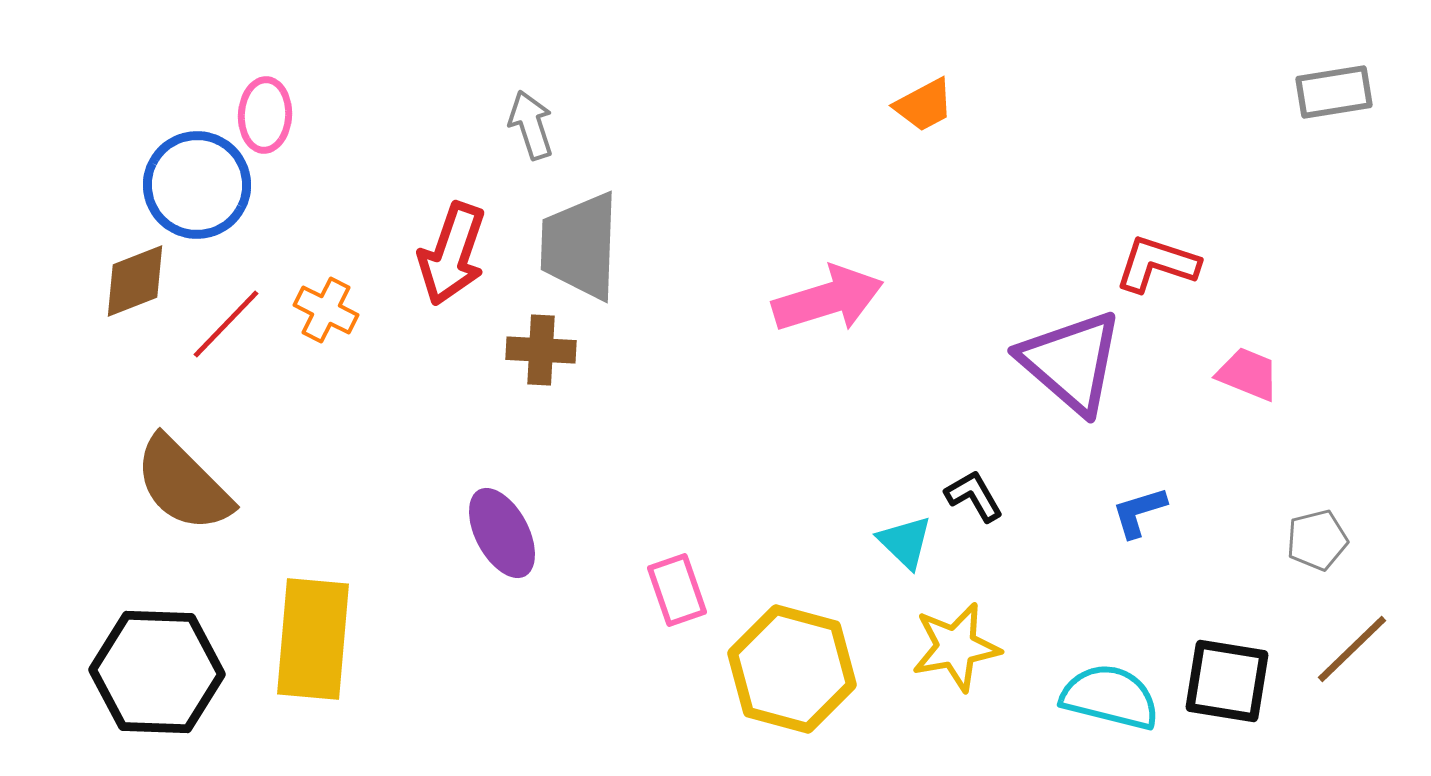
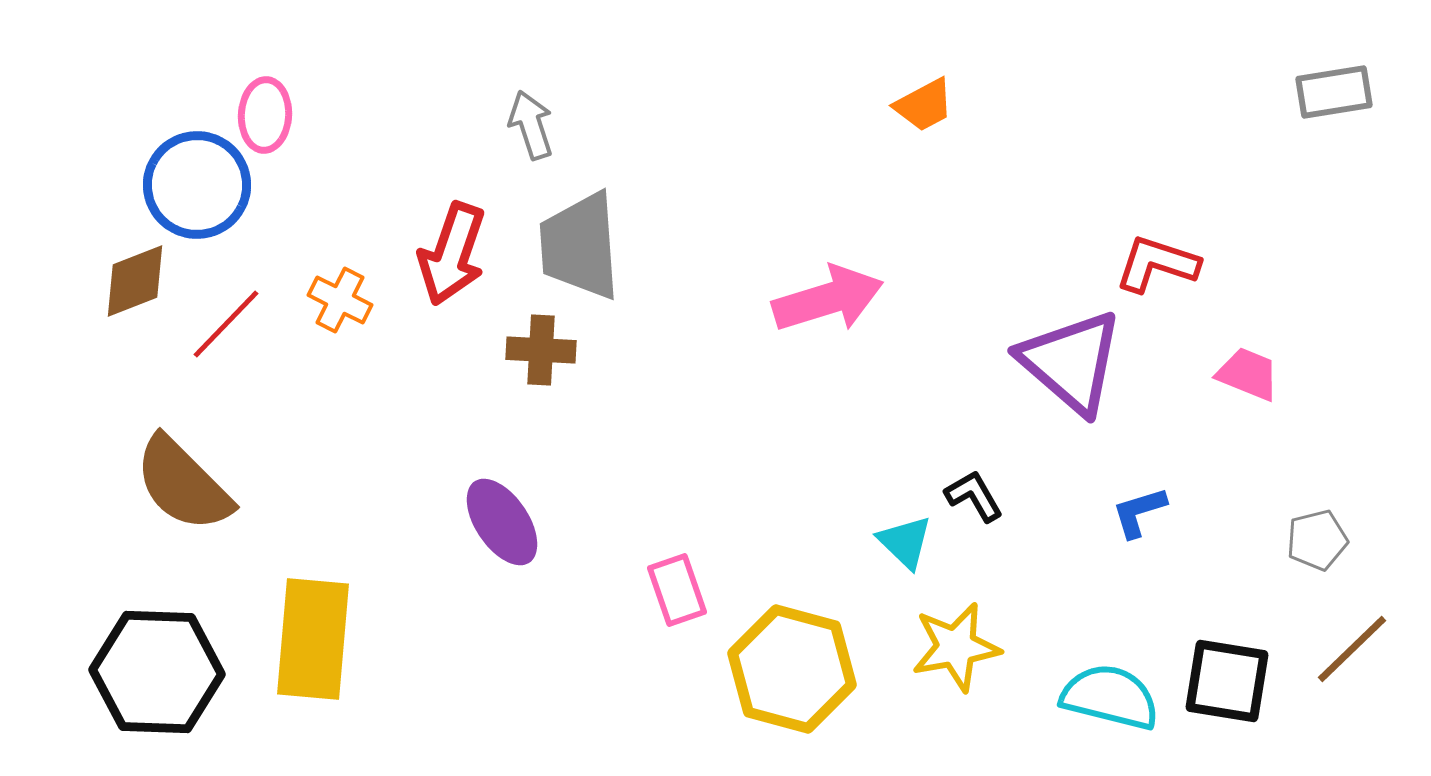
gray trapezoid: rotated 6 degrees counterclockwise
orange cross: moved 14 px right, 10 px up
purple ellipse: moved 11 px up; rotated 6 degrees counterclockwise
